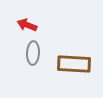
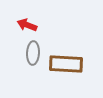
brown rectangle: moved 8 px left
